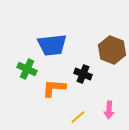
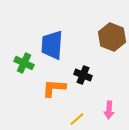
blue trapezoid: rotated 100 degrees clockwise
brown hexagon: moved 13 px up
green cross: moved 3 px left, 6 px up
black cross: moved 1 px down
yellow line: moved 1 px left, 2 px down
